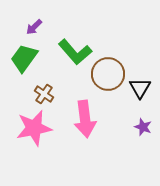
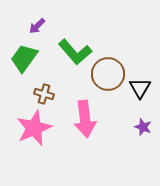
purple arrow: moved 3 px right, 1 px up
brown cross: rotated 18 degrees counterclockwise
pink star: rotated 12 degrees counterclockwise
